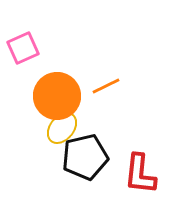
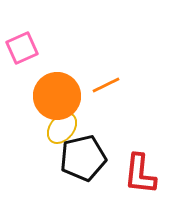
pink square: moved 1 px left
orange line: moved 1 px up
black pentagon: moved 2 px left, 1 px down
